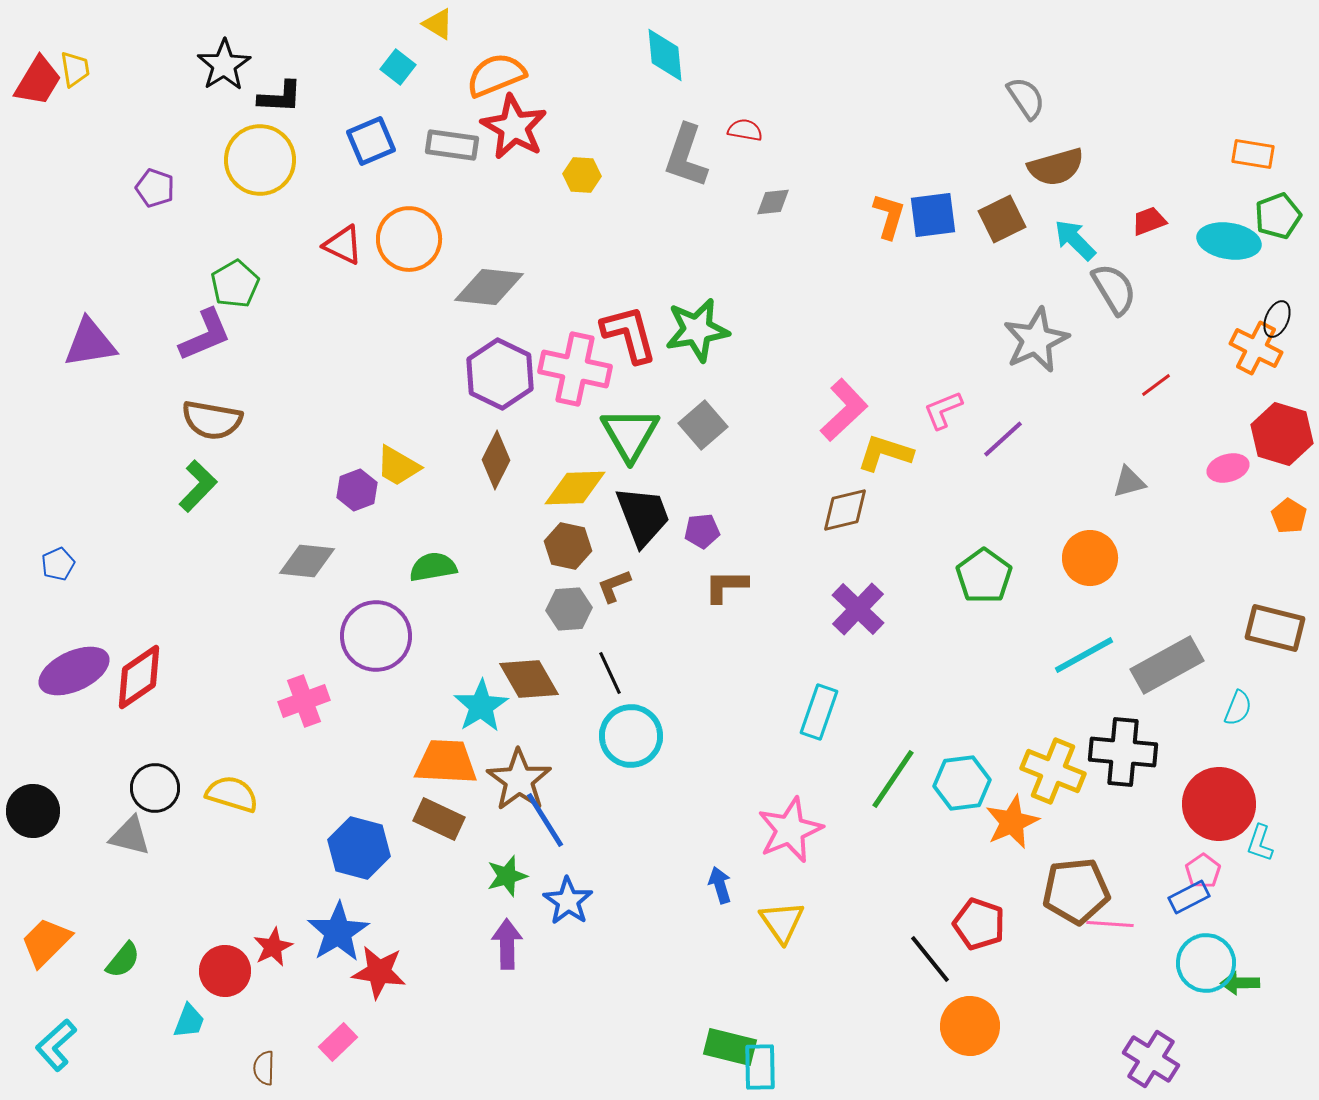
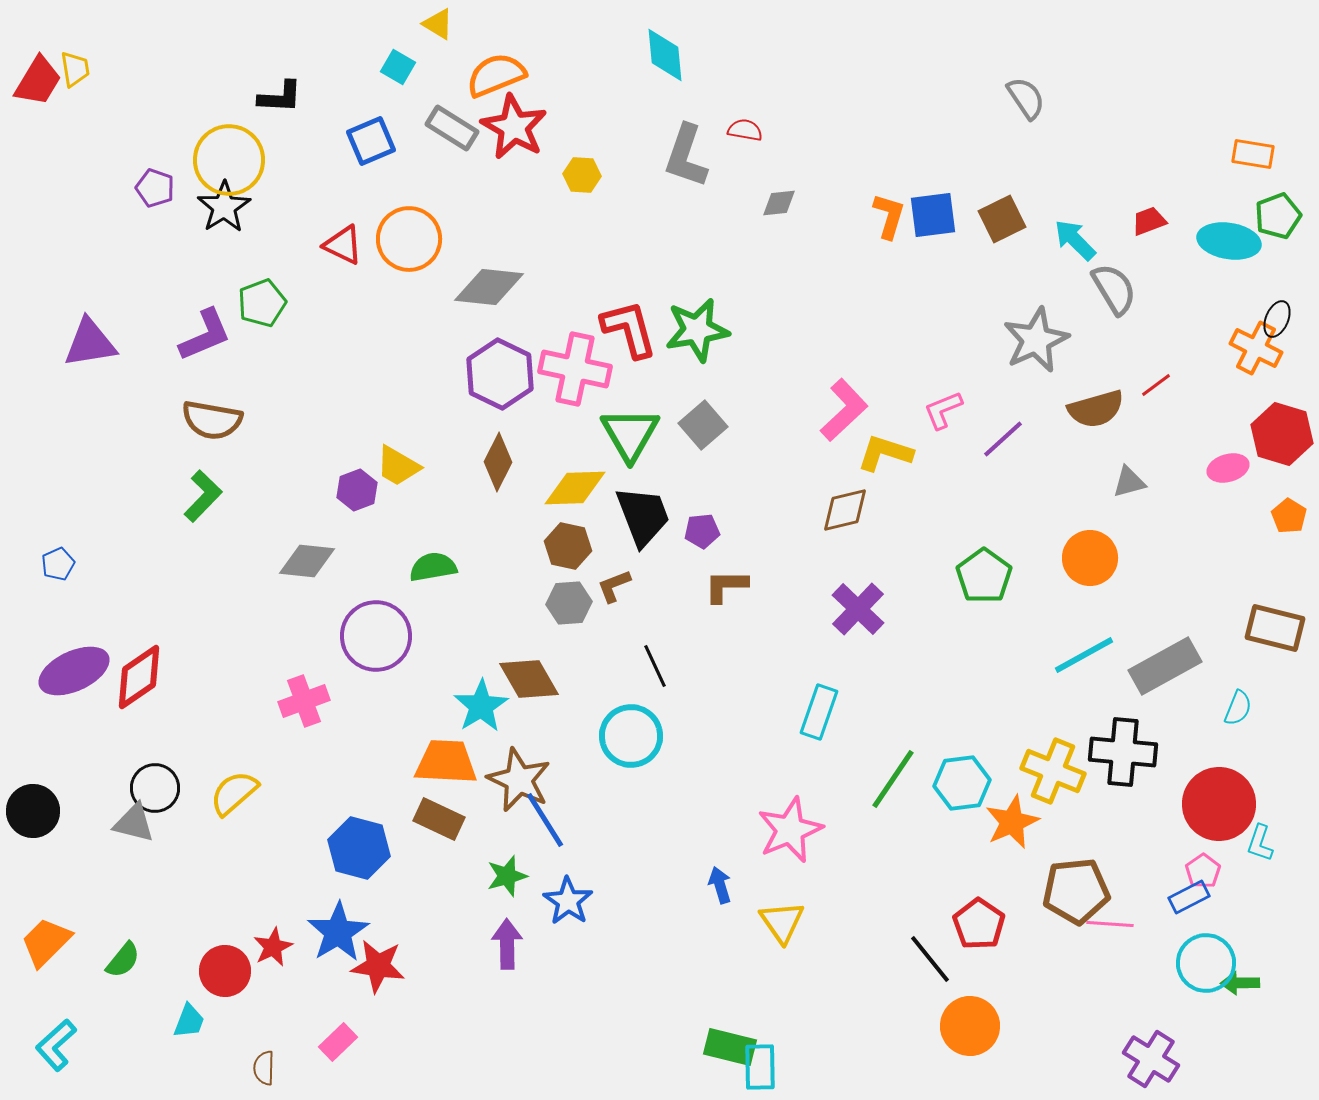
black star at (224, 65): moved 142 px down
cyan square at (398, 67): rotated 8 degrees counterclockwise
gray rectangle at (452, 145): moved 17 px up; rotated 24 degrees clockwise
yellow circle at (260, 160): moved 31 px left
brown semicircle at (1056, 167): moved 40 px right, 242 px down
gray diamond at (773, 202): moved 6 px right, 1 px down
green pentagon at (235, 284): moved 27 px right, 19 px down; rotated 9 degrees clockwise
red L-shape at (629, 334): moved 5 px up
brown diamond at (496, 460): moved 2 px right, 2 px down
green L-shape at (198, 486): moved 5 px right, 10 px down
gray hexagon at (569, 609): moved 6 px up
gray rectangle at (1167, 665): moved 2 px left, 1 px down
black line at (610, 673): moved 45 px right, 7 px up
brown star at (519, 780): rotated 10 degrees counterclockwise
yellow semicircle at (232, 794): moved 2 px right, 1 px up; rotated 58 degrees counterclockwise
gray triangle at (130, 836): moved 4 px right, 13 px up
red pentagon at (979, 924): rotated 15 degrees clockwise
red star at (379, 972): moved 1 px left, 6 px up
